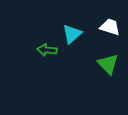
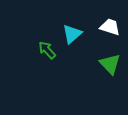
green arrow: rotated 42 degrees clockwise
green triangle: moved 2 px right
